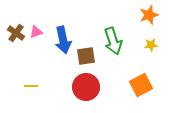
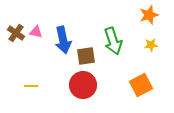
pink triangle: rotated 32 degrees clockwise
red circle: moved 3 px left, 2 px up
